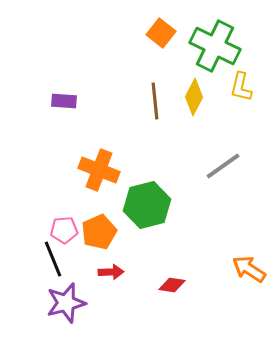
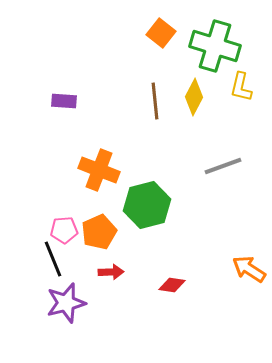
green cross: rotated 9 degrees counterclockwise
gray line: rotated 15 degrees clockwise
